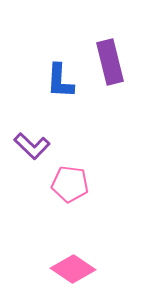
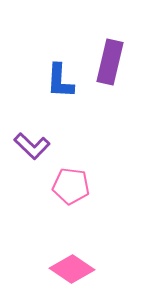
purple rectangle: rotated 27 degrees clockwise
pink pentagon: moved 1 px right, 2 px down
pink diamond: moved 1 px left
